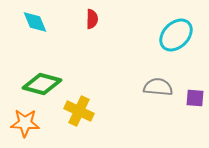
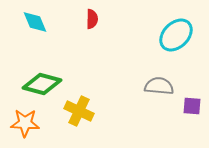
gray semicircle: moved 1 px right, 1 px up
purple square: moved 3 px left, 8 px down
